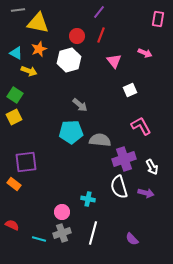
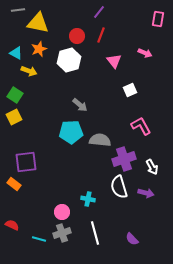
white line: moved 2 px right; rotated 30 degrees counterclockwise
